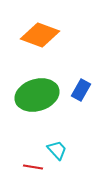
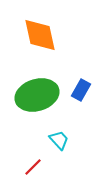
orange diamond: rotated 57 degrees clockwise
cyan trapezoid: moved 2 px right, 10 px up
red line: rotated 54 degrees counterclockwise
